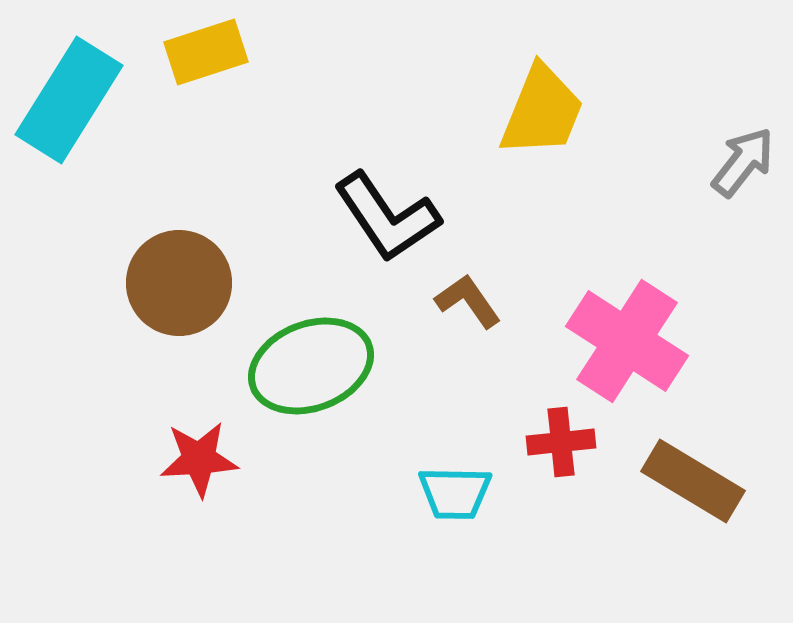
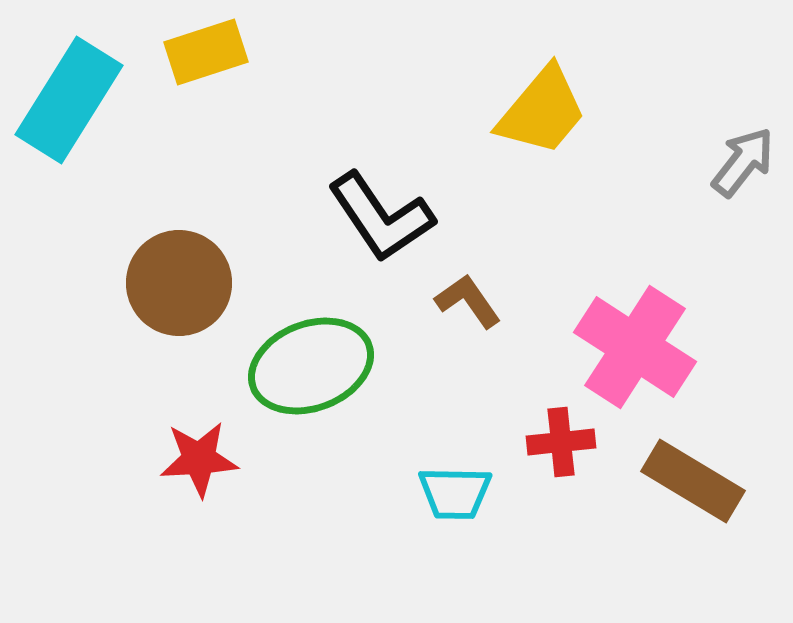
yellow trapezoid: rotated 18 degrees clockwise
black L-shape: moved 6 px left
pink cross: moved 8 px right, 6 px down
